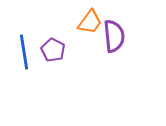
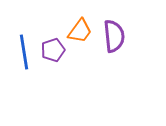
orange trapezoid: moved 10 px left, 9 px down
purple pentagon: rotated 25 degrees clockwise
